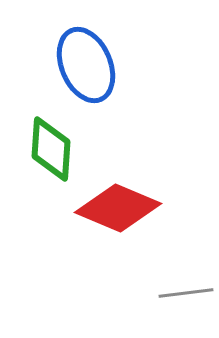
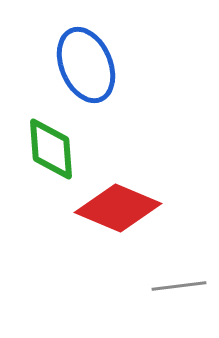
green diamond: rotated 8 degrees counterclockwise
gray line: moved 7 px left, 7 px up
